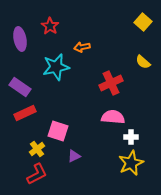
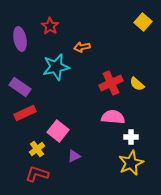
yellow semicircle: moved 6 px left, 22 px down
pink square: rotated 20 degrees clockwise
red L-shape: rotated 135 degrees counterclockwise
